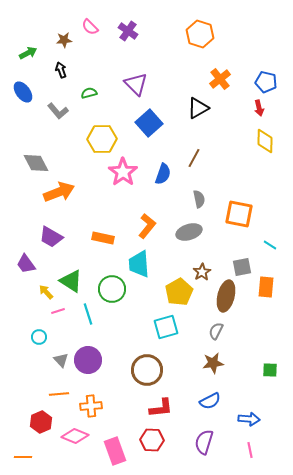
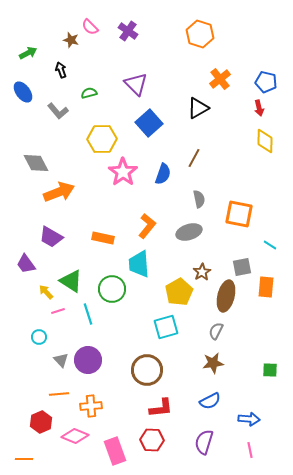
brown star at (64, 40): moved 7 px right; rotated 21 degrees clockwise
orange line at (23, 457): moved 1 px right, 2 px down
